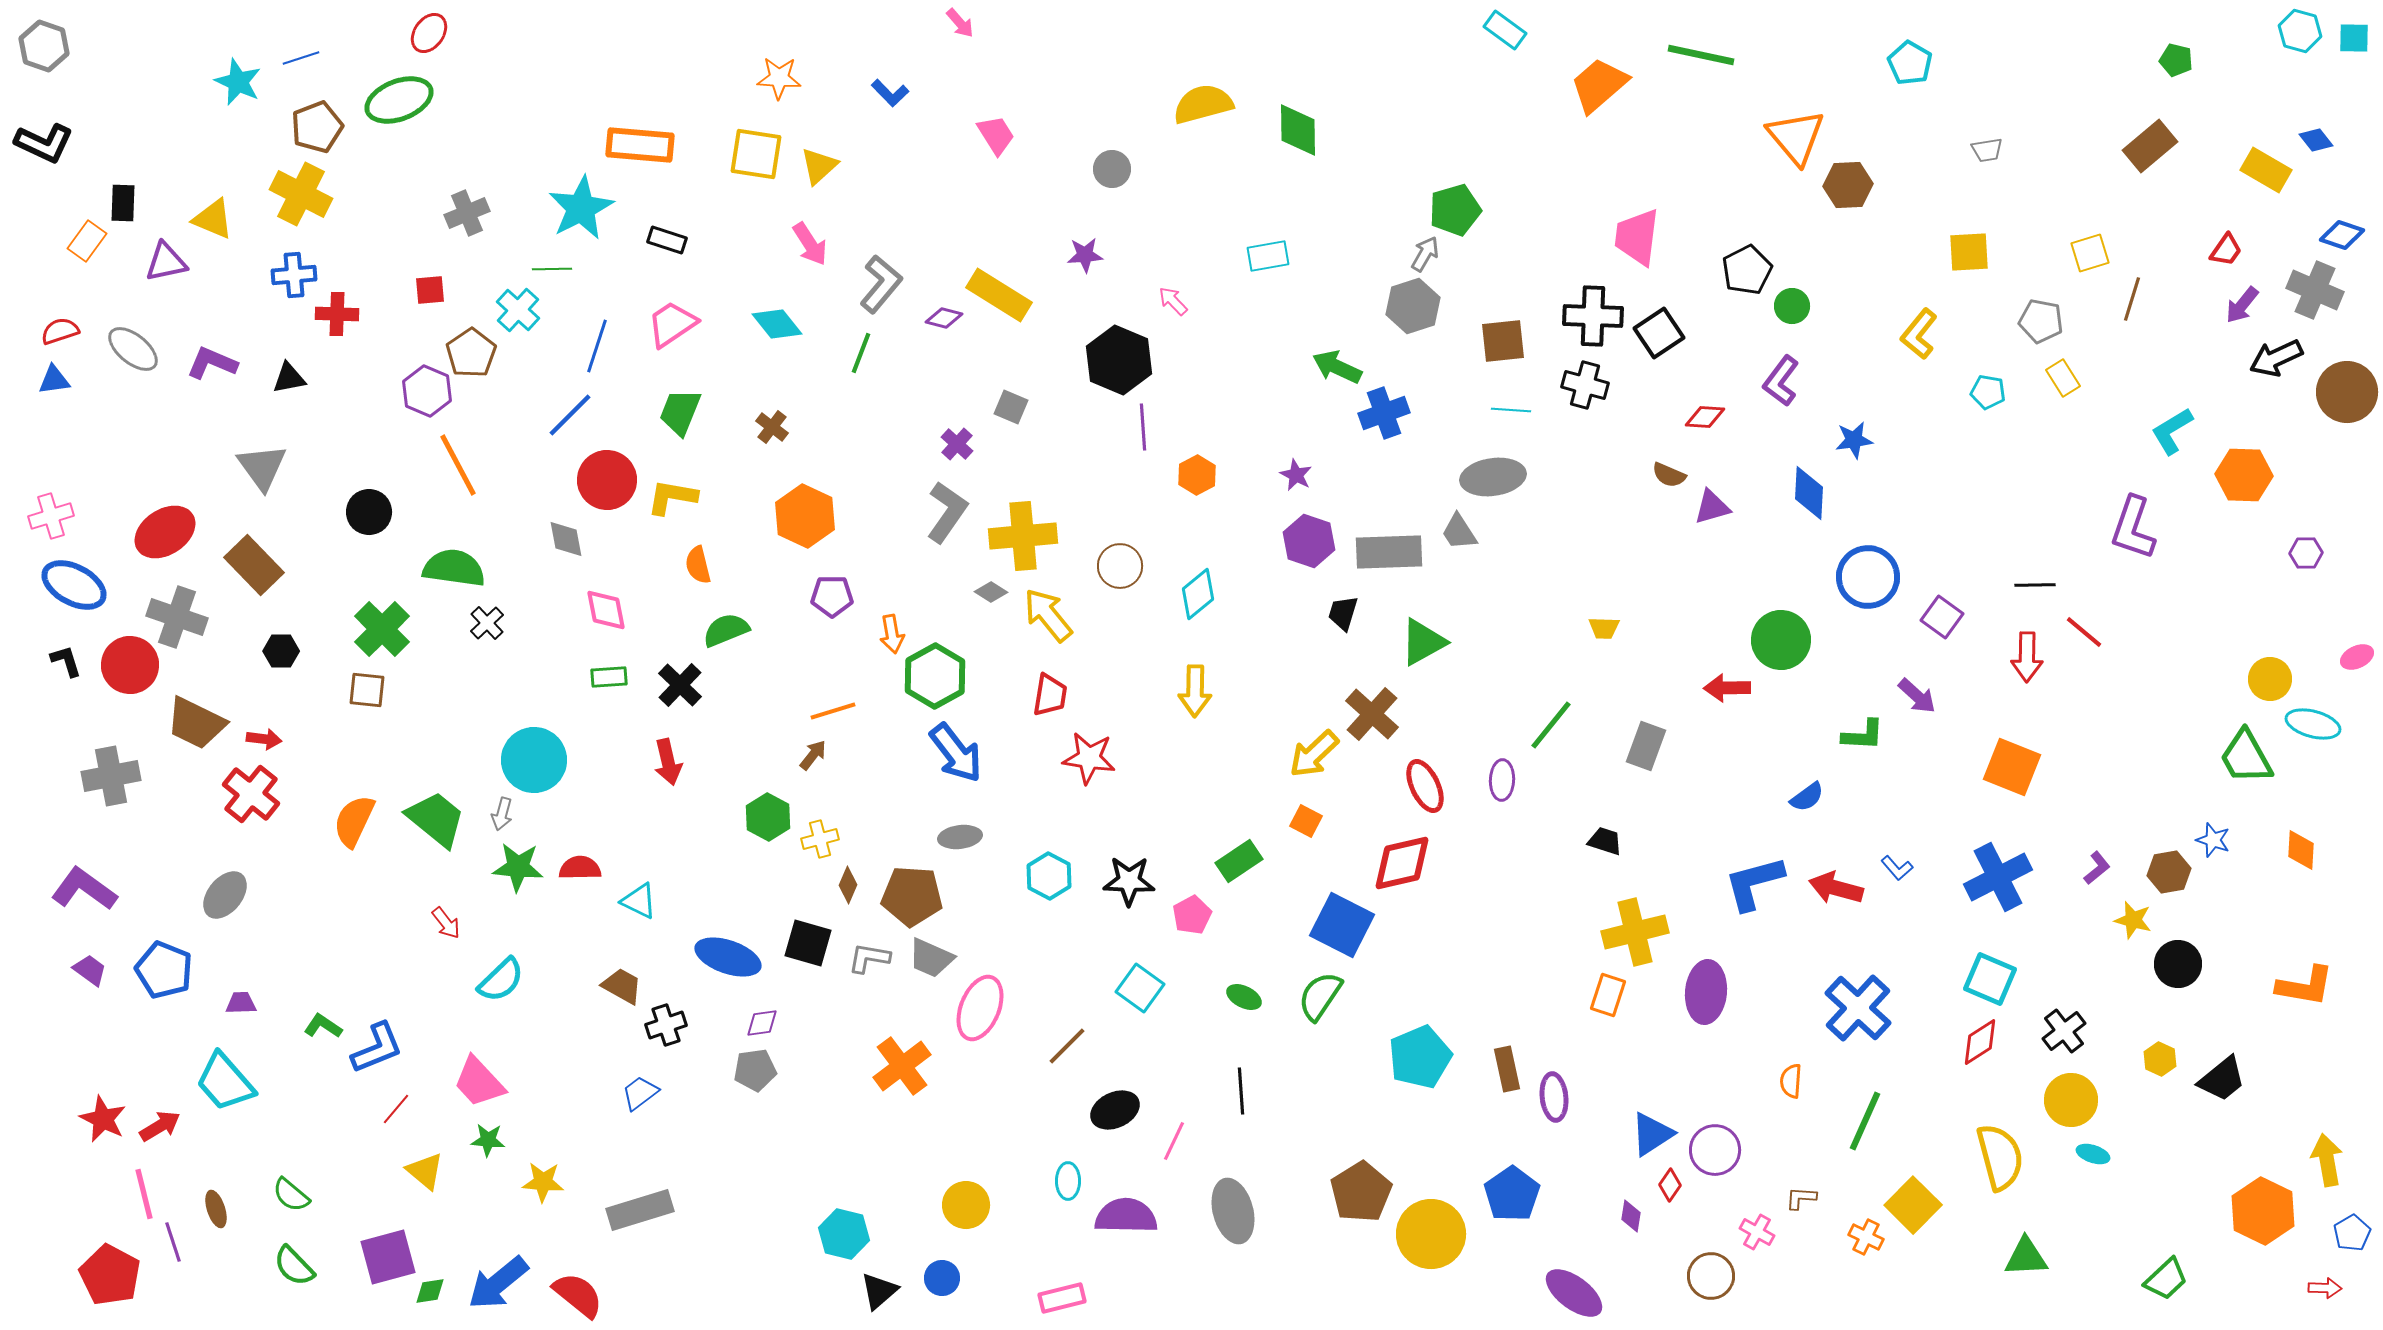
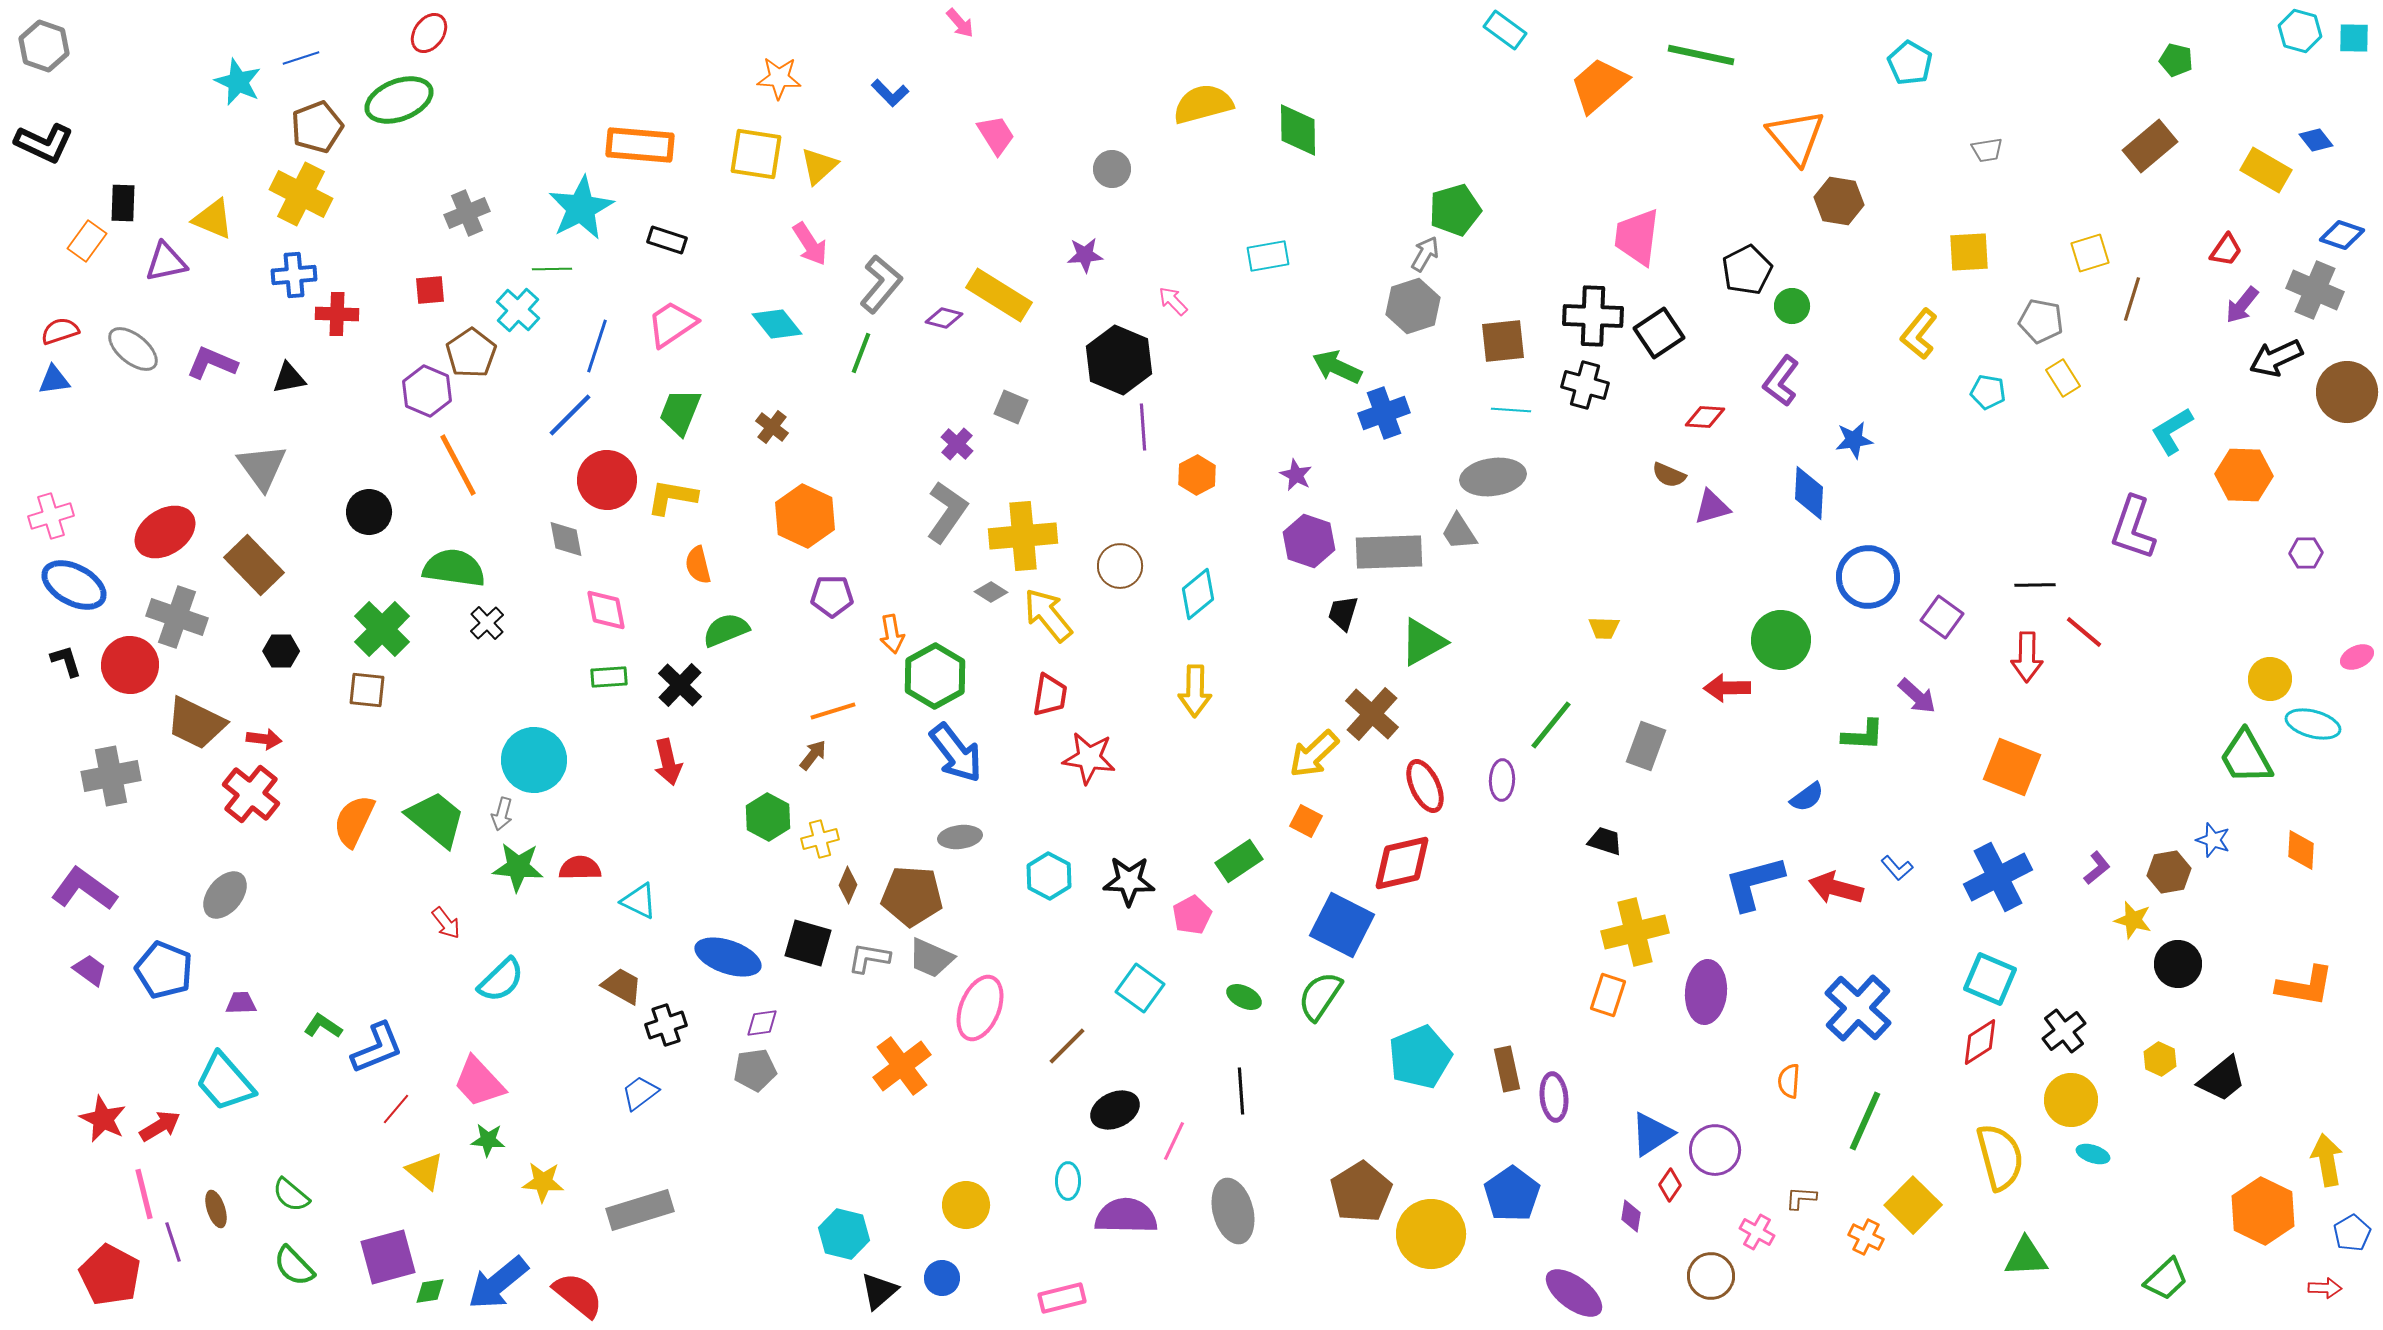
brown hexagon at (1848, 185): moved 9 px left, 16 px down; rotated 12 degrees clockwise
orange semicircle at (1791, 1081): moved 2 px left
